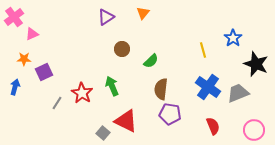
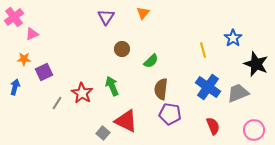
purple triangle: rotated 24 degrees counterclockwise
